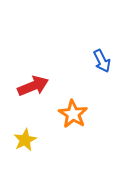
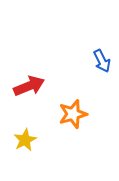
red arrow: moved 4 px left
orange star: rotated 24 degrees clockwise
